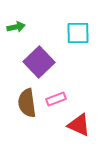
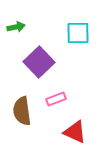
brown semicircle: moved 5 px left, 8 px down
red triangle: moved 4 px left, 7 px down
